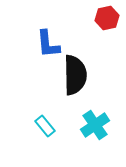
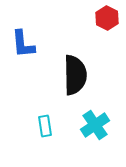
red hexagon: rotated 20 degrees counterclockwise
blue L-shape: moved 25 px left
cyan rectangle: rotated 30 degrees clockwise
